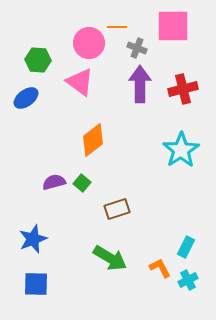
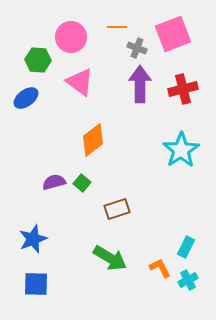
pink square: moved 8 px down; rotated 21 degrees counterclockwise
pink circle: moved 18 px left, 6 px up
